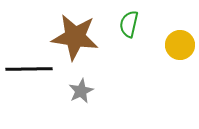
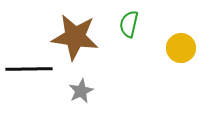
yellow circle: moved 1 px right, 3 px down
